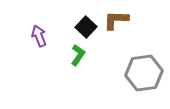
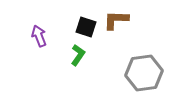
black square: rotated 25 degrees counterclockwise
